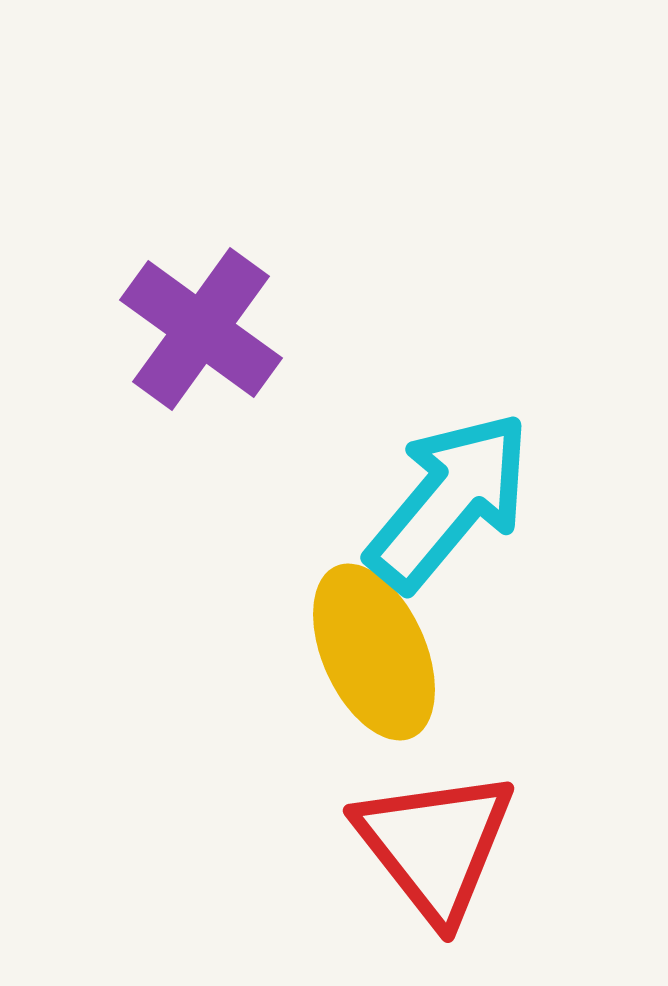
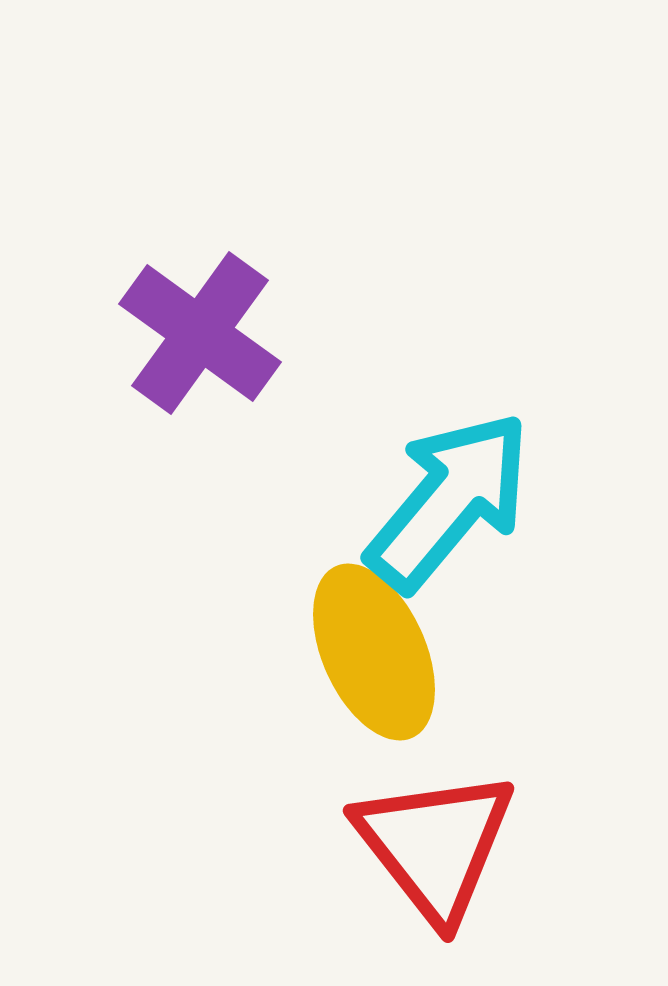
purple cross: moved 1 px left, 4 px down
